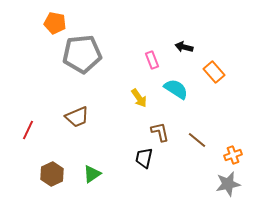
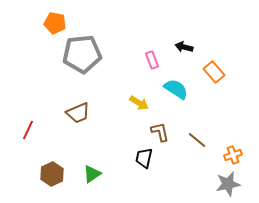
yellow arrow: moved 5 px down; rotated 24 degrees counterclockwise
brown trapezoid: moved 1 px right, 4 px up
